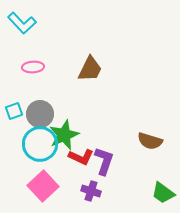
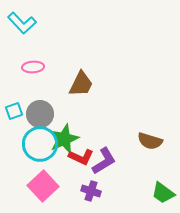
brown trapezoid: moved 9 px left, 15 px down
green star: moved 4 px down
purple L-shape: rotated 40 degrees clockwise
